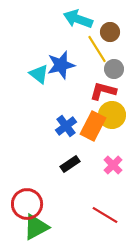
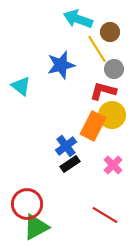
cyan triangle: moved 18 px left, 12 px down
blue cross: moved 20 px down
